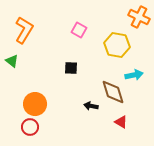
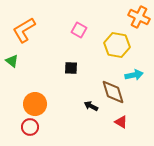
orange L-shape: rotated 152 degrees counterclockwise
black arrow: rotated 16 degrees clockwise
